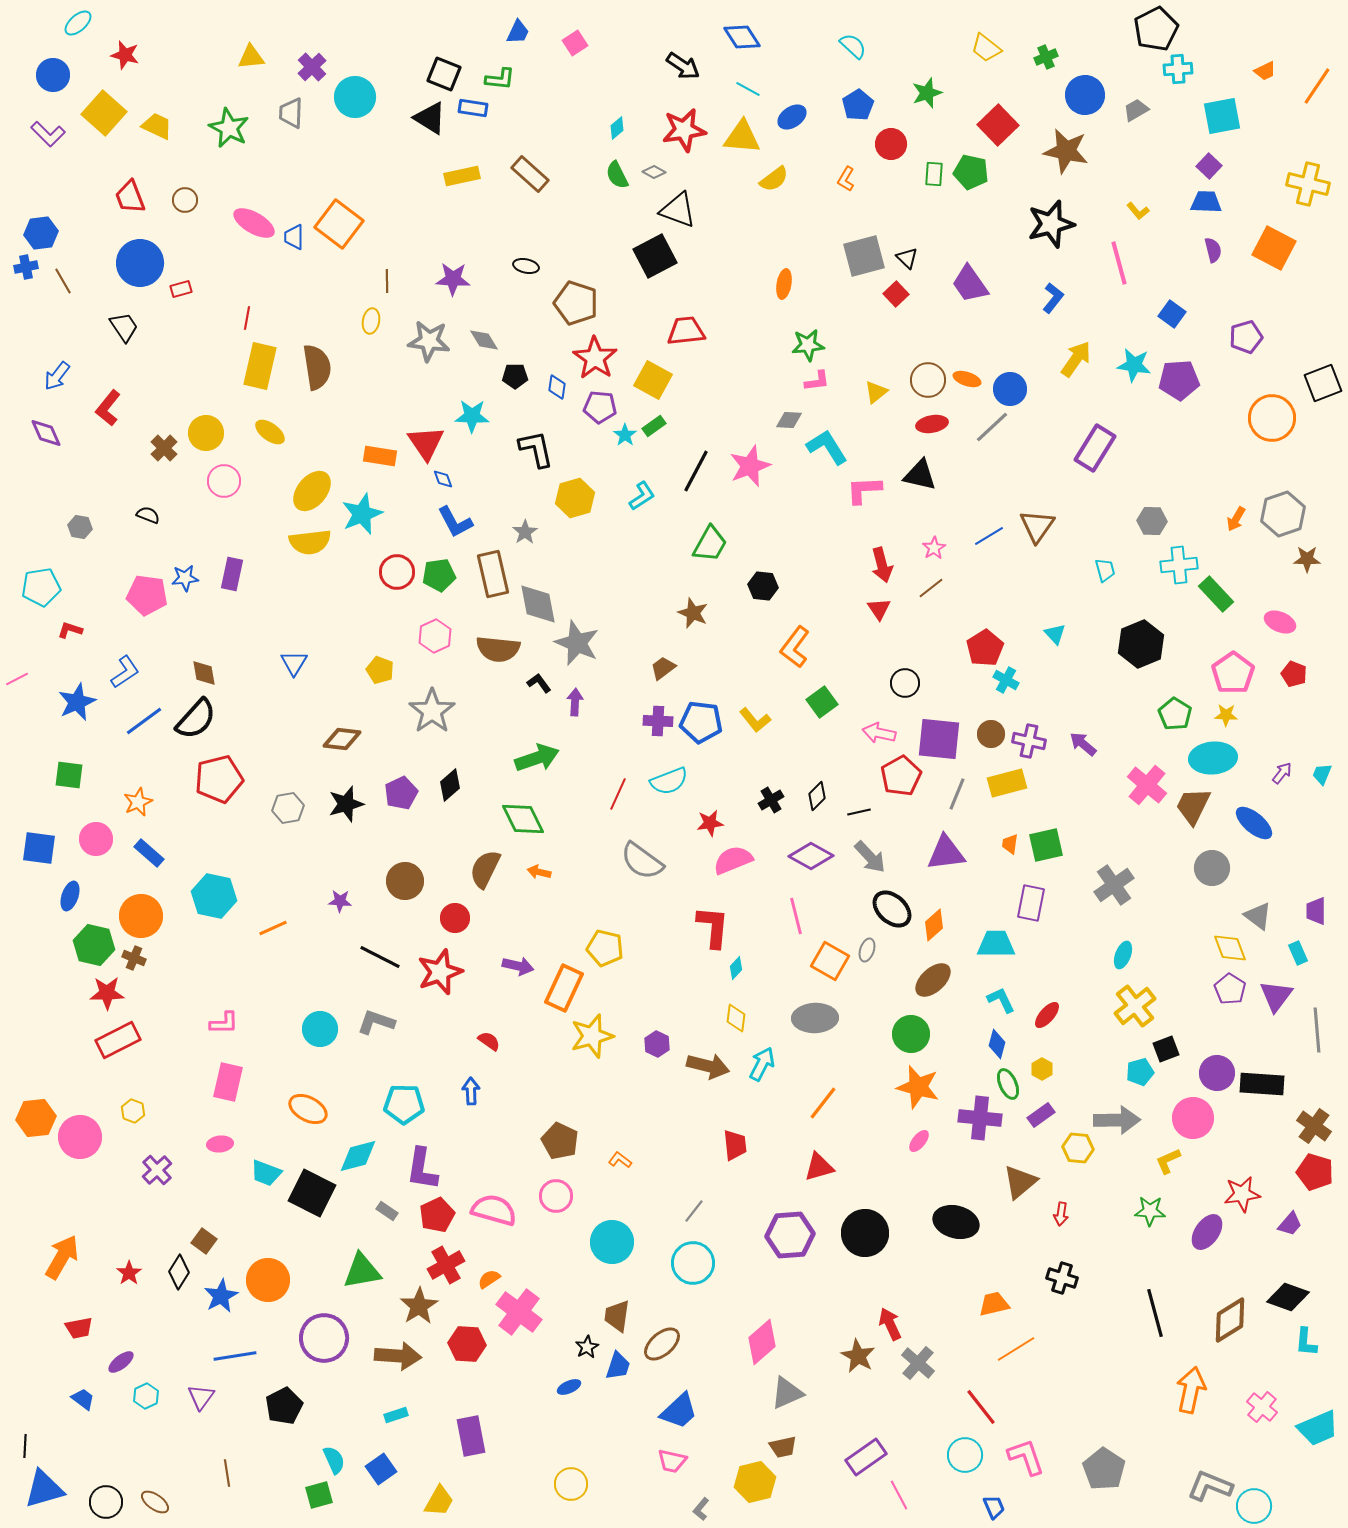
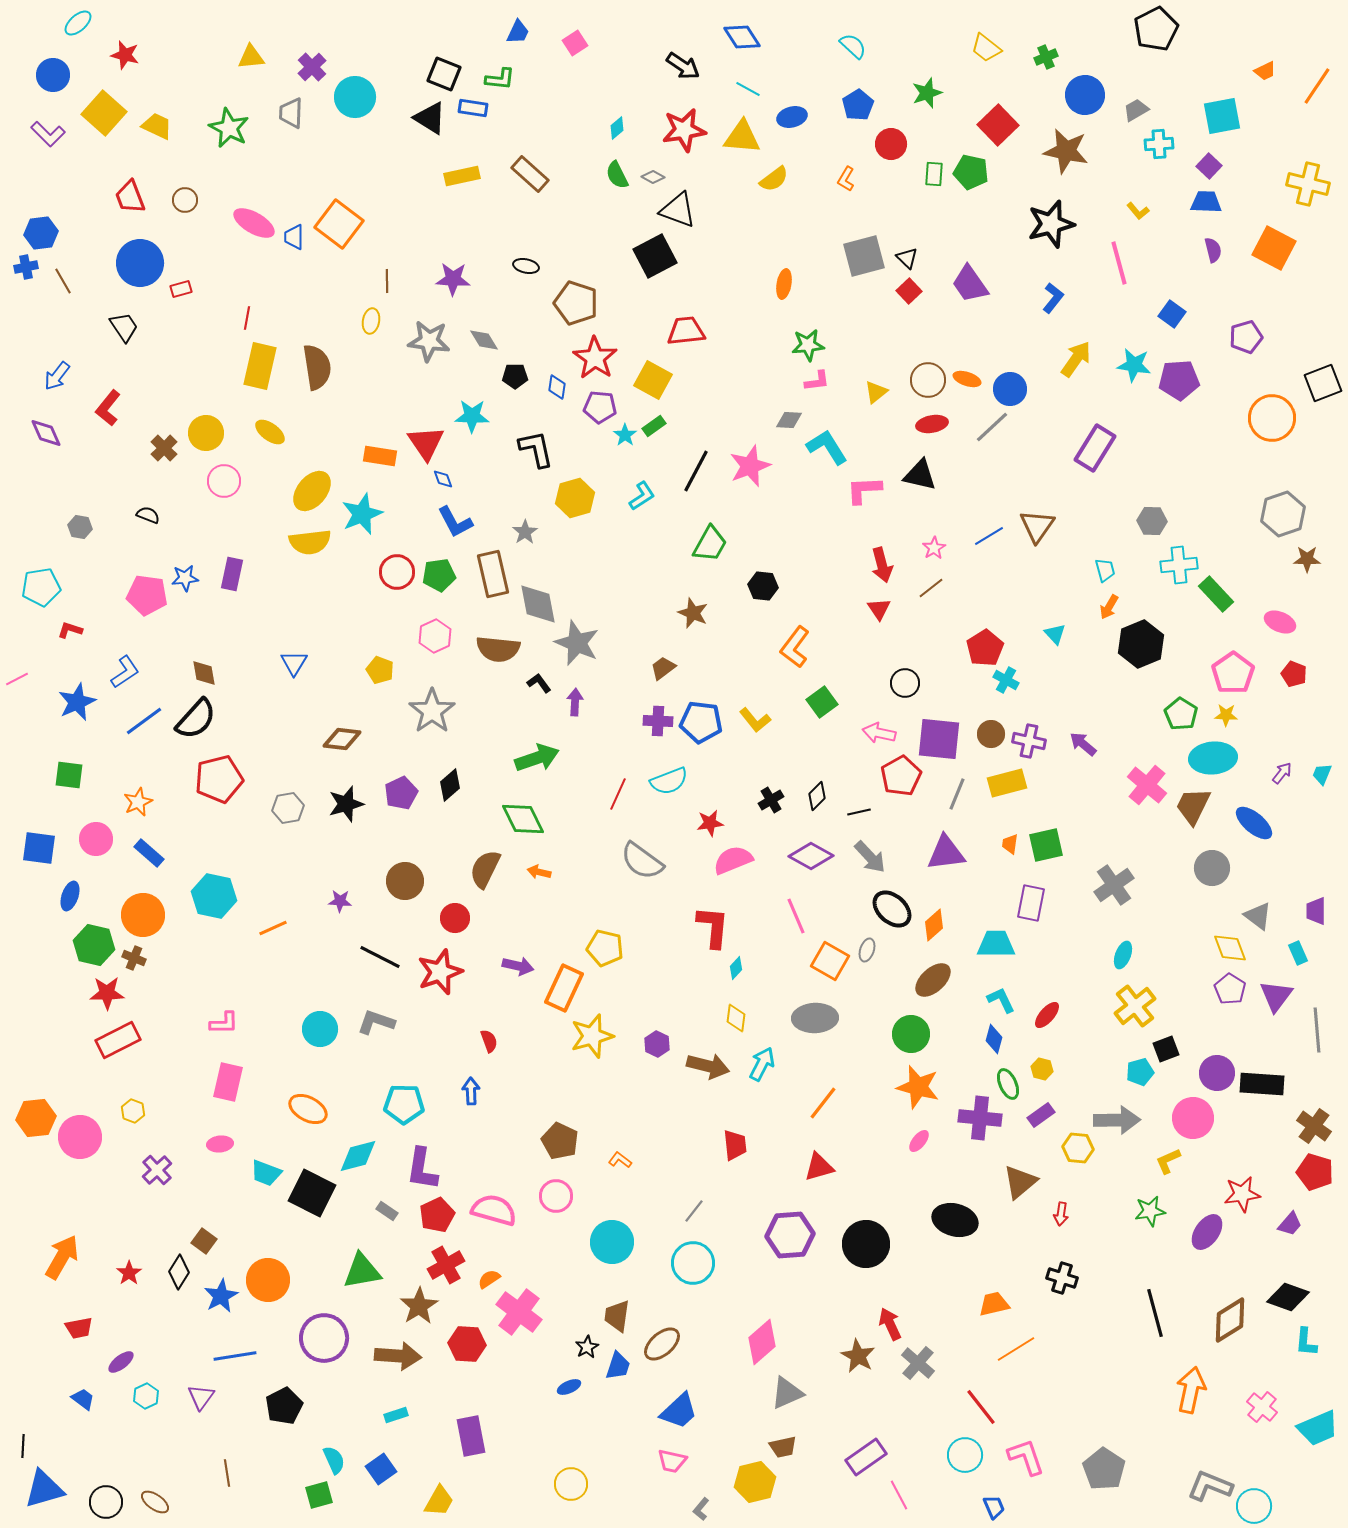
cyan cross at (1178, 69): moved 19 px left, 75 px down
blue ellipse at (792, 117): rotated 20 degrees clockwise
gray diamond at (654, 172): moved 1 px left, 5 px down
red square at (896, 294): moved 13 px right, 3 px up
orange arrow at (1236, 519): moved 127 px left, 88 px down
green pentagon at (1175, 714): moved 6 px right
orange circle at (141, 916): moved 2 px right, 1 px up
pink line at (796, 916): rotated 9 degrees counterclockwise
red semicircle at (489, 1041): rotated 35 degrees clockwise
blue diamond at (997, 1044): moved 3 px left, 5 px up
yellow hexagon at (1042, 1069): rotated 15 degrees counterclockwise
green star at (1150, 1211): rotated 12 degrees counterclockwise
black ellipse at (956, 1222): moved 1 px left, 2 px up
black circle at (865, 1233): moved 1 px right, 11 px down
black line at (25, 1446): moved 2 px left
